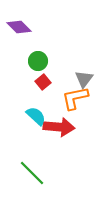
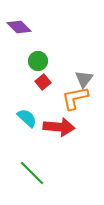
cyan semicircle: moved 9 px left, 2 px down
